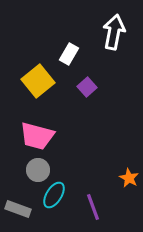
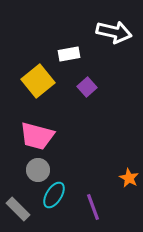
white arrow: rotated 92 degrees clockwise
white rectangle: rotated 50 degrees clockwise
gray rectangle: rotated 25 degrees clockwise
